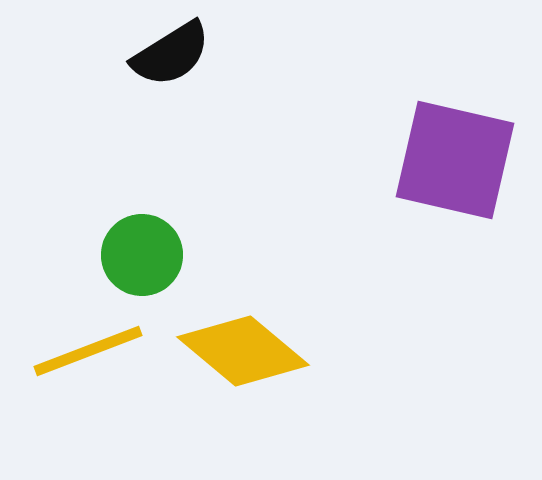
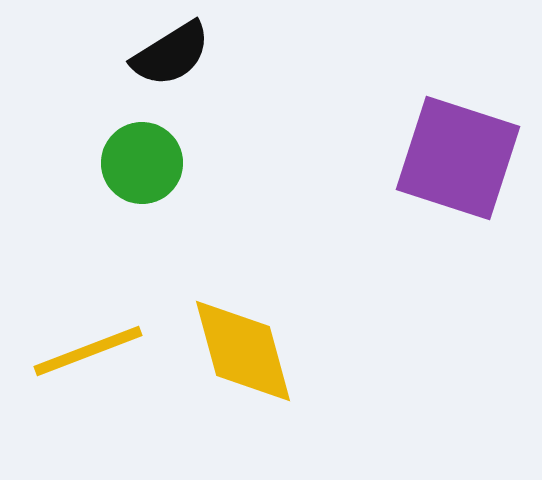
purple square: moved 3 px right, 2 px up; rotated 5 degrees clockwise
green circle: moved 92 px up
yellow diamond: rotated 35 degrees clockwise
